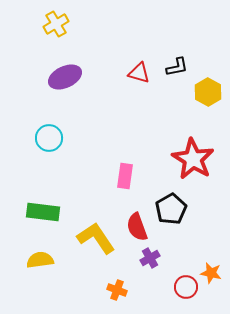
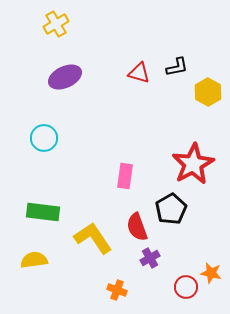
cyan circle: moved 5 px left
red star: moved 5 px down; rotated 12 degrees clockwise
yellow L-shape: moved 3 px left
yellow semicircle: moved 6 px left
